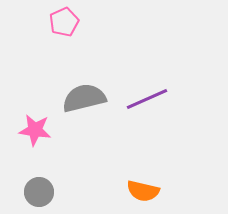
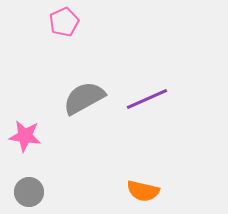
gray semicircle: rotated 15 degrees counterclockwise
pink star: moved 10 px left, 6 px down
gray circle: moved 10 px left
